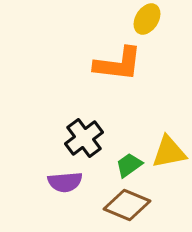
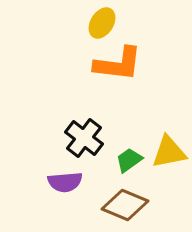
yellow ellipse: moved 45 px left, 4 px down
black cross: rotated 15 degrees counterclockwise
green trapezoid: moved 5 px up
brown diamond: moved 2 px left
